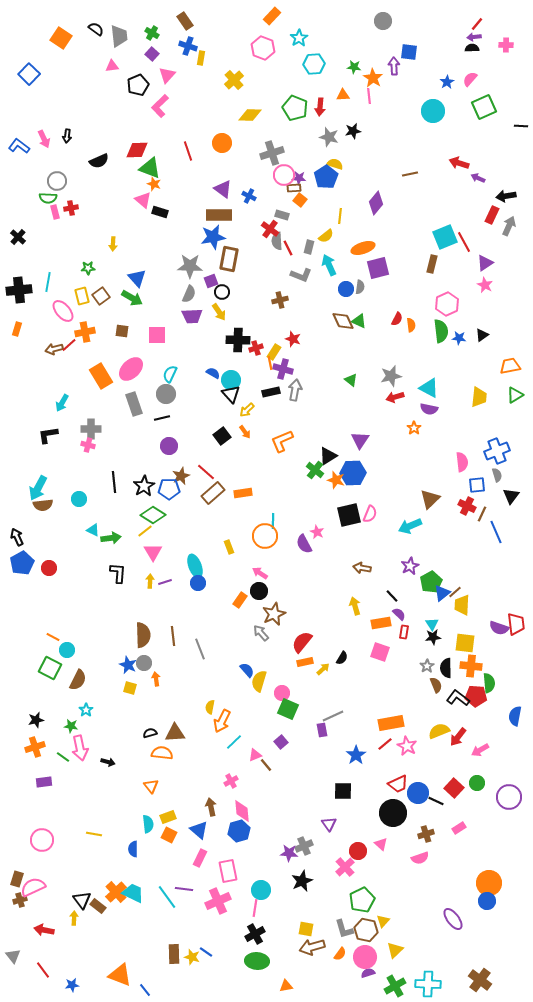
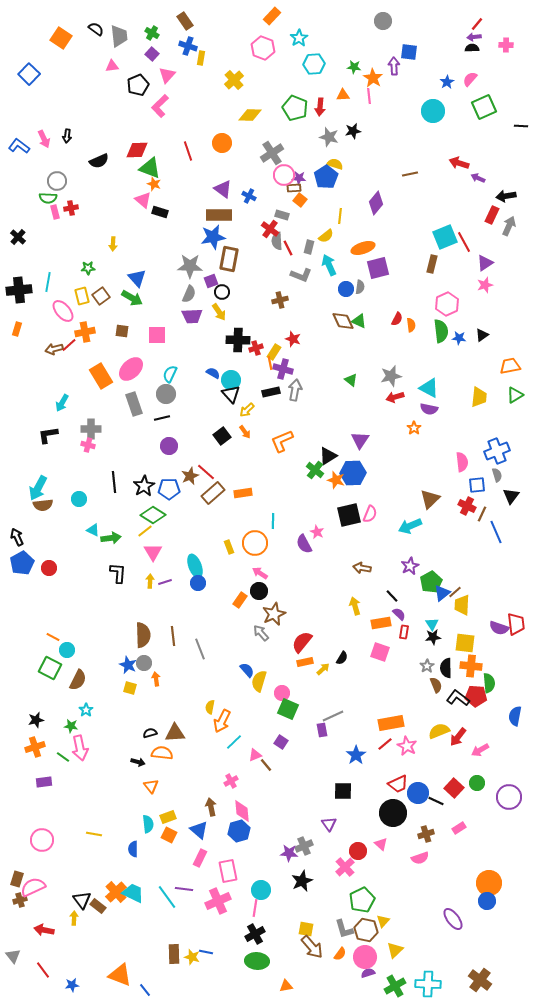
gray cross at (272, 153): rotated 15 degrees counterclockwise
pink star at (485, 285): rotated 28 degrees clockwise
brown star at (181, 476): moved 9 px right
orange circle at (265, 536): moved 10 px left, 7 px down
purple square at (281, 742): rotated 16 degrees counterclockwise
black arrow at (108, 762): moved 30 px right
brown arrow at (312, 947): rotated 115 degrees counterclockwise
blue line at (206, 952): rotated 24 degrees counterclockwise
